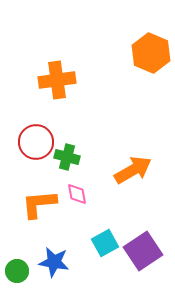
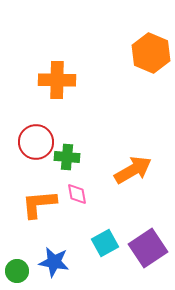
orange cross: rotated 9 degrees clockwise
green cross: rotated 10 degrees counterclockwise
purple square: moved 5 px right, 3 px up
